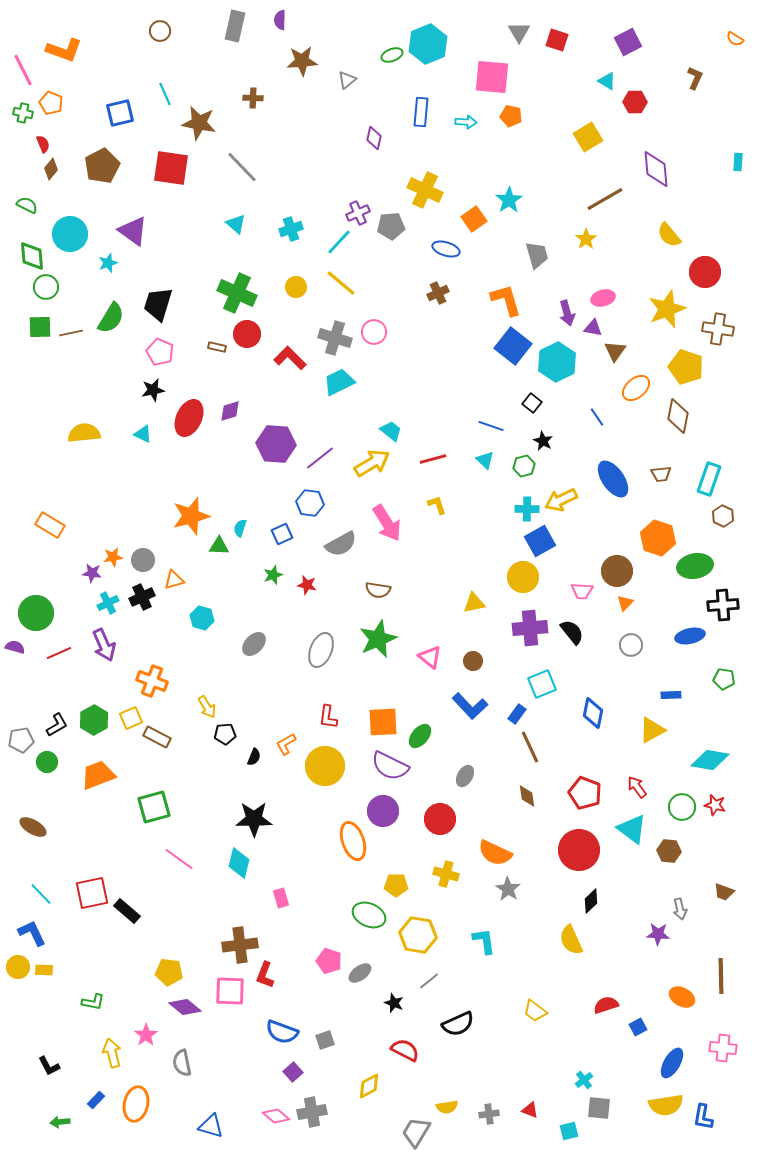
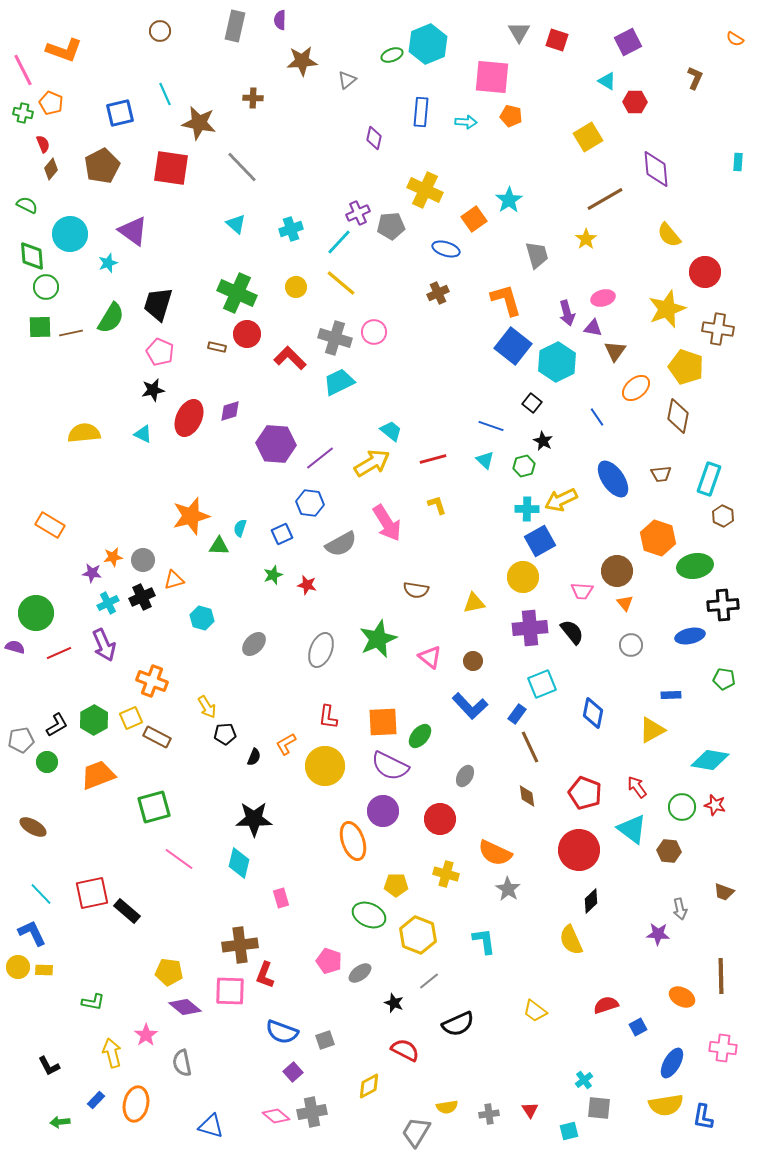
brown semicircle at (378, 590): moved 38 px right
orange triangle at (625, 603): rotated 24 degrees counterclockwise
yellow hexagon at (418, 935): rotated 12 degrees clockwise
red triangle at (530, 1110): rotated 36 degrees clockwise
